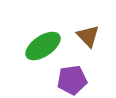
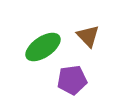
green ellipse: moved 1 px down
